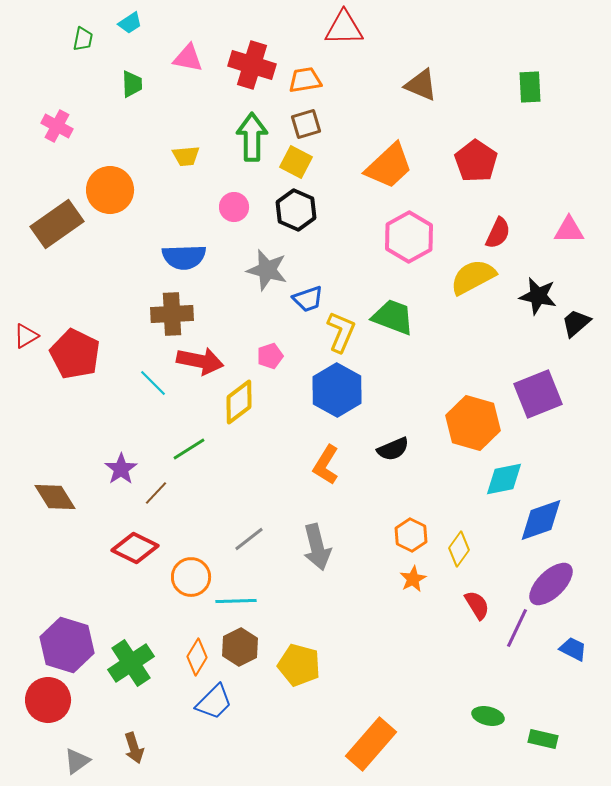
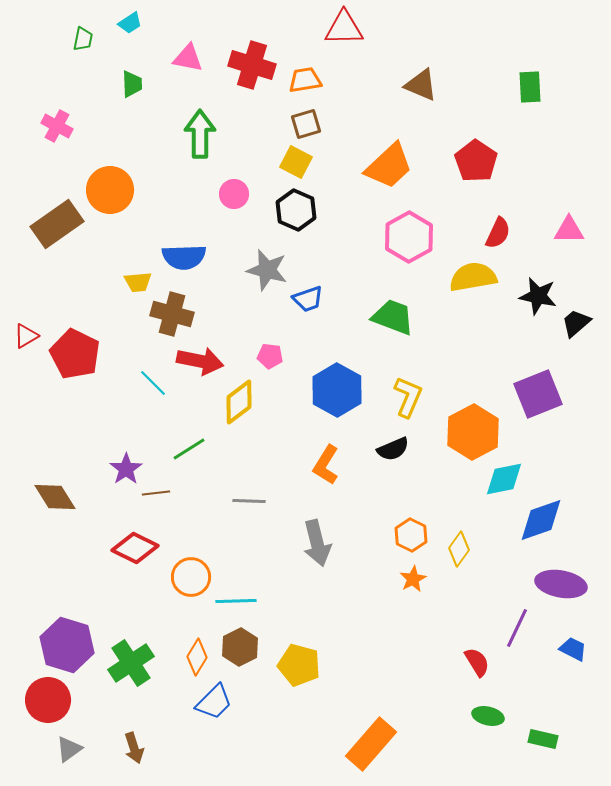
green arrow at (252, 137): moved 52 px left, 3 px up
yellow trapezoid at (186, 156): moved 48 px left, 126 px down
pink circle at (234, 207): moved 13 px up
yellow semicircle at (473, 277): rotated 18 degrees clockwise
brown cross at (172, 314): rotated 18 degrees clockwise
yellow L-shape at (341, 332): moved 67 px right, 65 px down
pink pentagon at (270, 356): rotated 25 degrees clockwise
orange hexagon at (473, 423): moved 9 px down; rotated 16 degrees clockwise
purple star at (121, 469): moved 5 px right
brown line at (156, 493): rotated 40 degrees clockwise
gray line at (249, 539): moved 38 px up; rotated 40 degrees clockwise
gray arrow at (317, 547): moved 4 px up
purple ellipse at (551, 584): moved 10 px right; rotated 54 degrees clockwise
red semicircle at (477, 605): moved 57 px down
gray triangle at (77, 761): moved 8 px left, 12 px up
